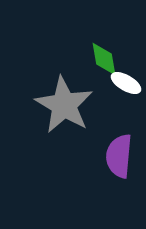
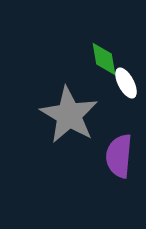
white ellipse: rotated 32 degrees clockwise
gray star: moved 5 px right, 10 px down
